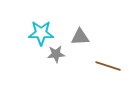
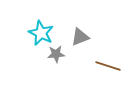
cyan star: rotated 25 degrees clockwise
gray triangle: rotated 18 degrees counterclockwise
